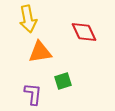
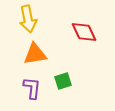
orange triangle: moved 5 px left, 2 px down
purple L-shape: moved 1 px left, 6 px up
